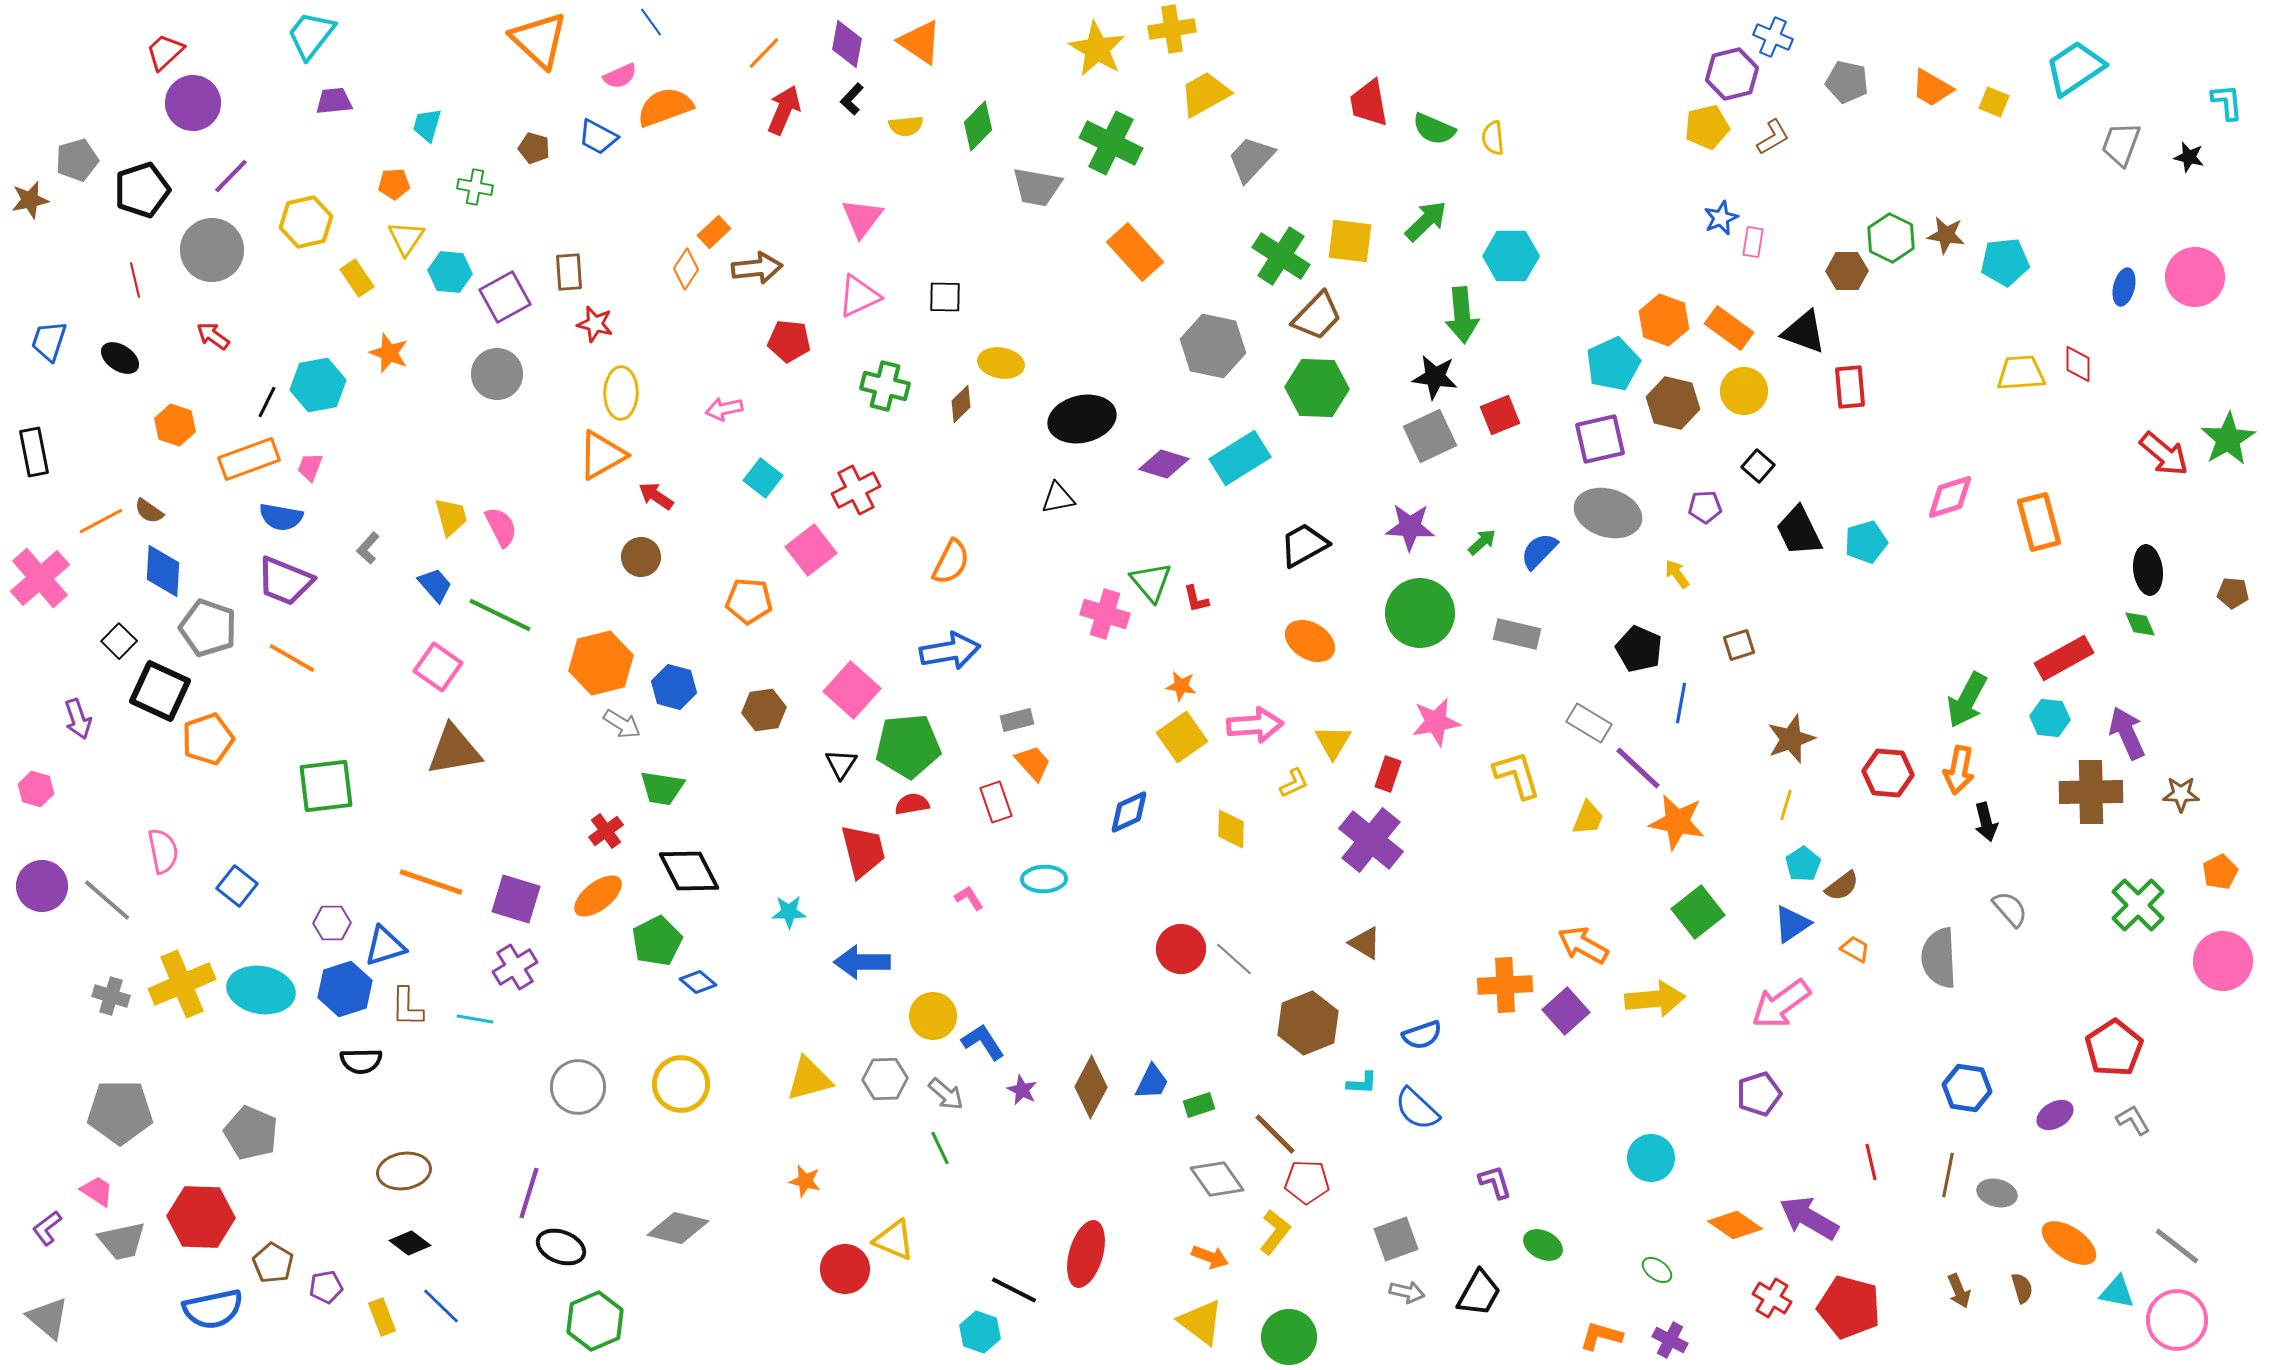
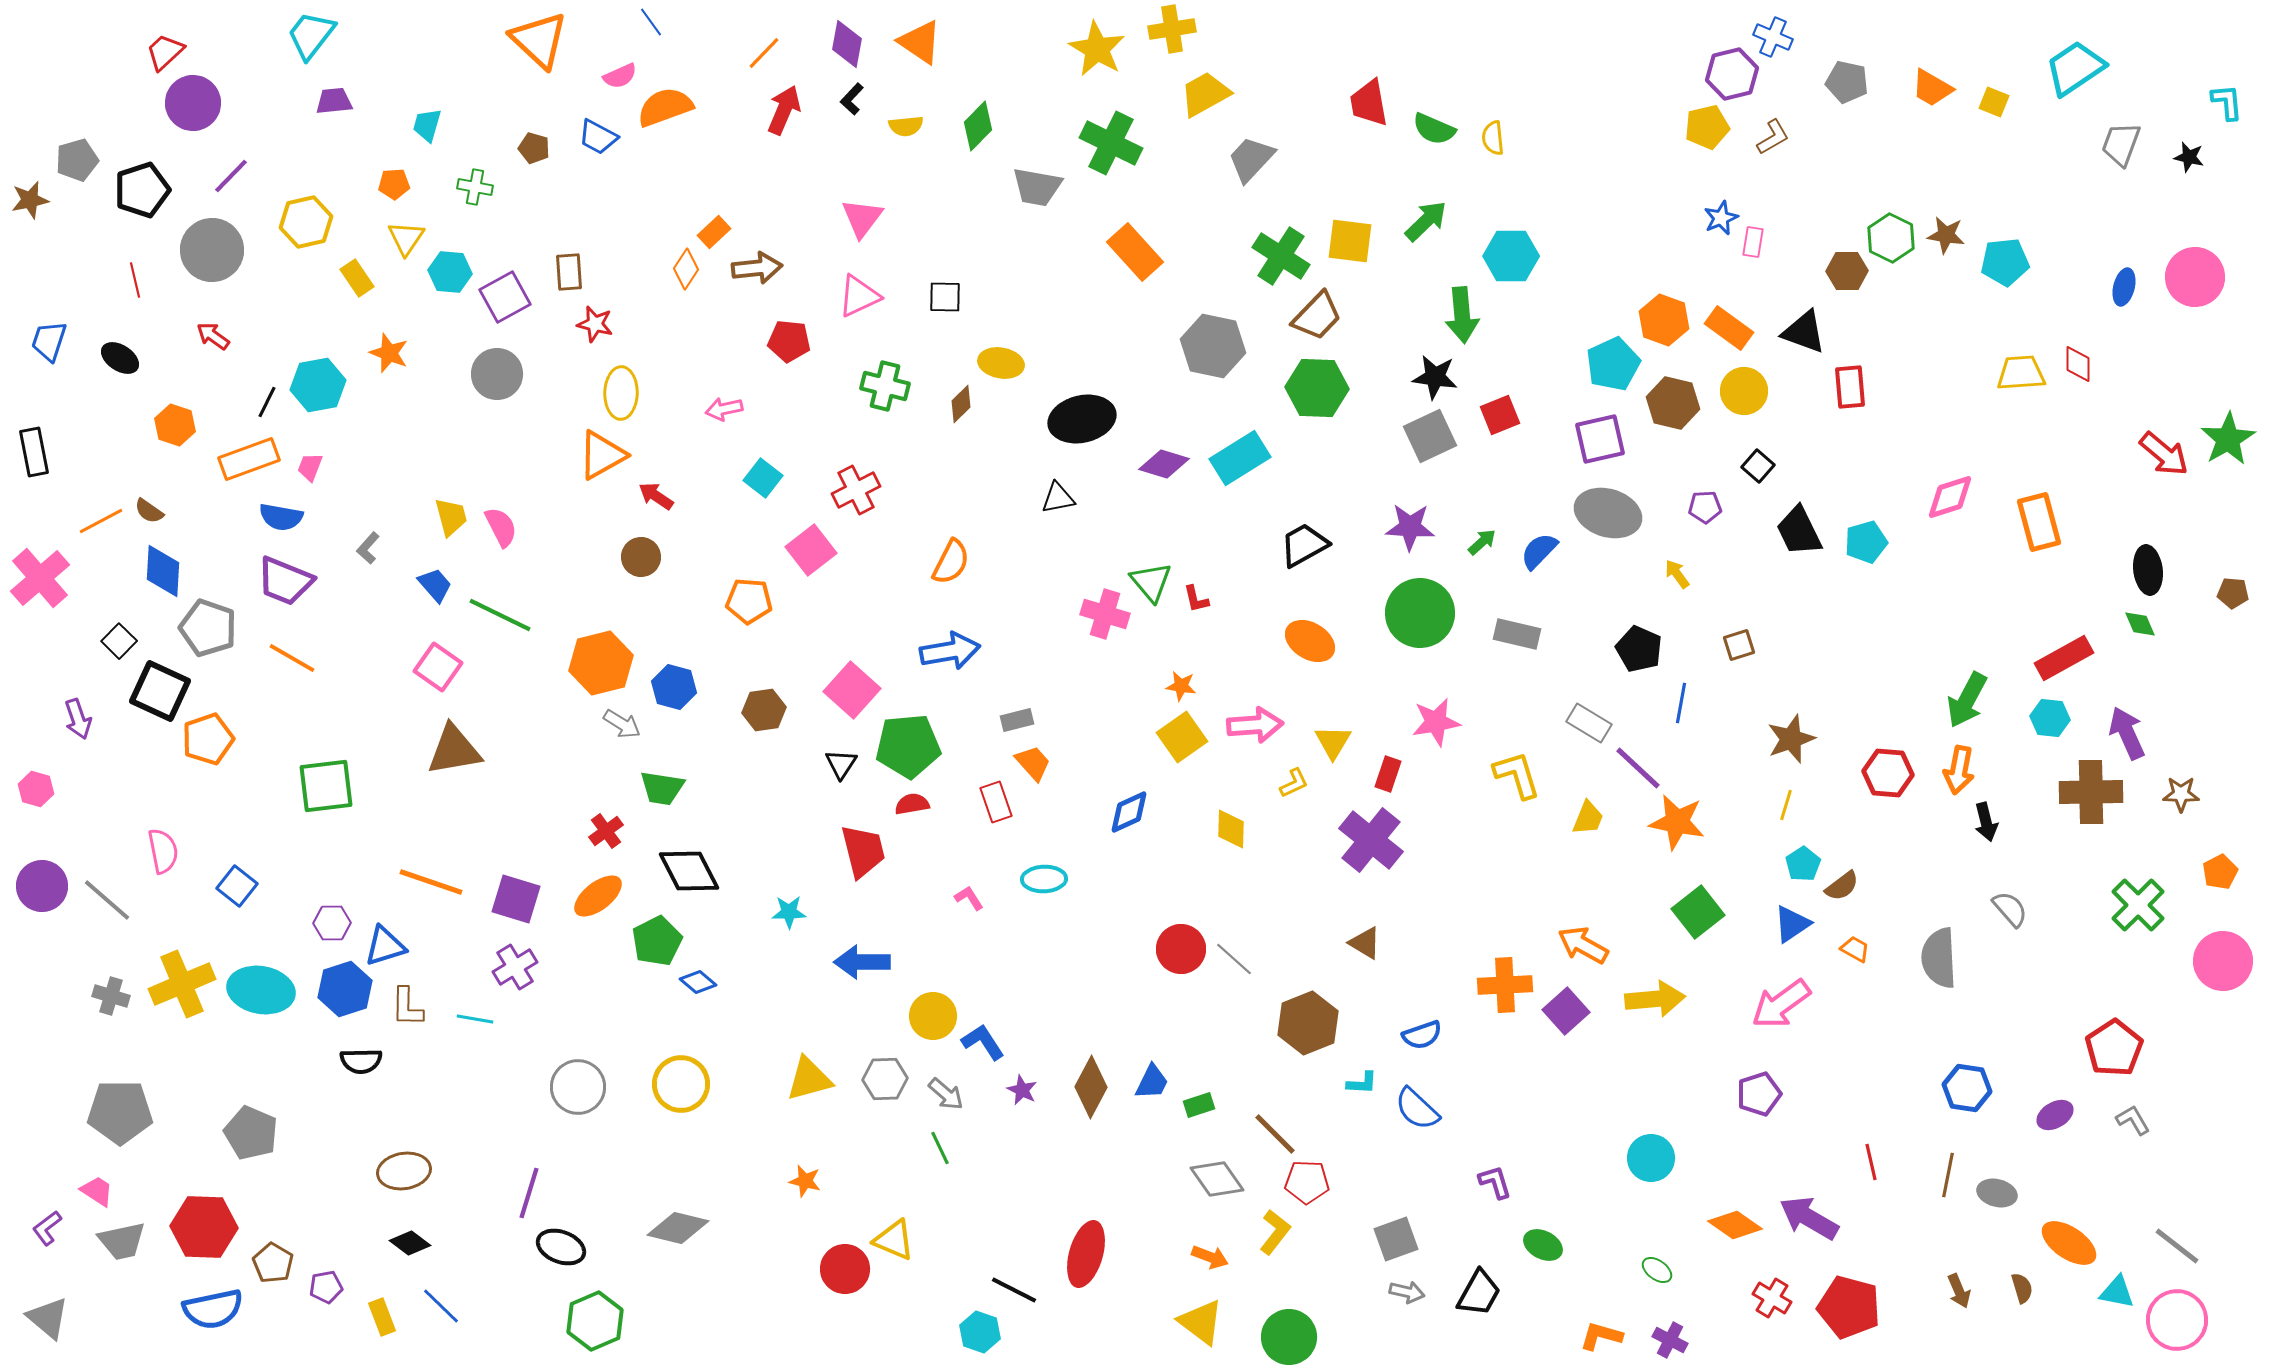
red hexagon at (201, 1217): moved 3 px right, 10 px down
